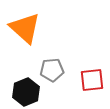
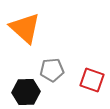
red square: rotated 25 degrees clockwise
black hexagon: rotated 20 degrees clockwise
